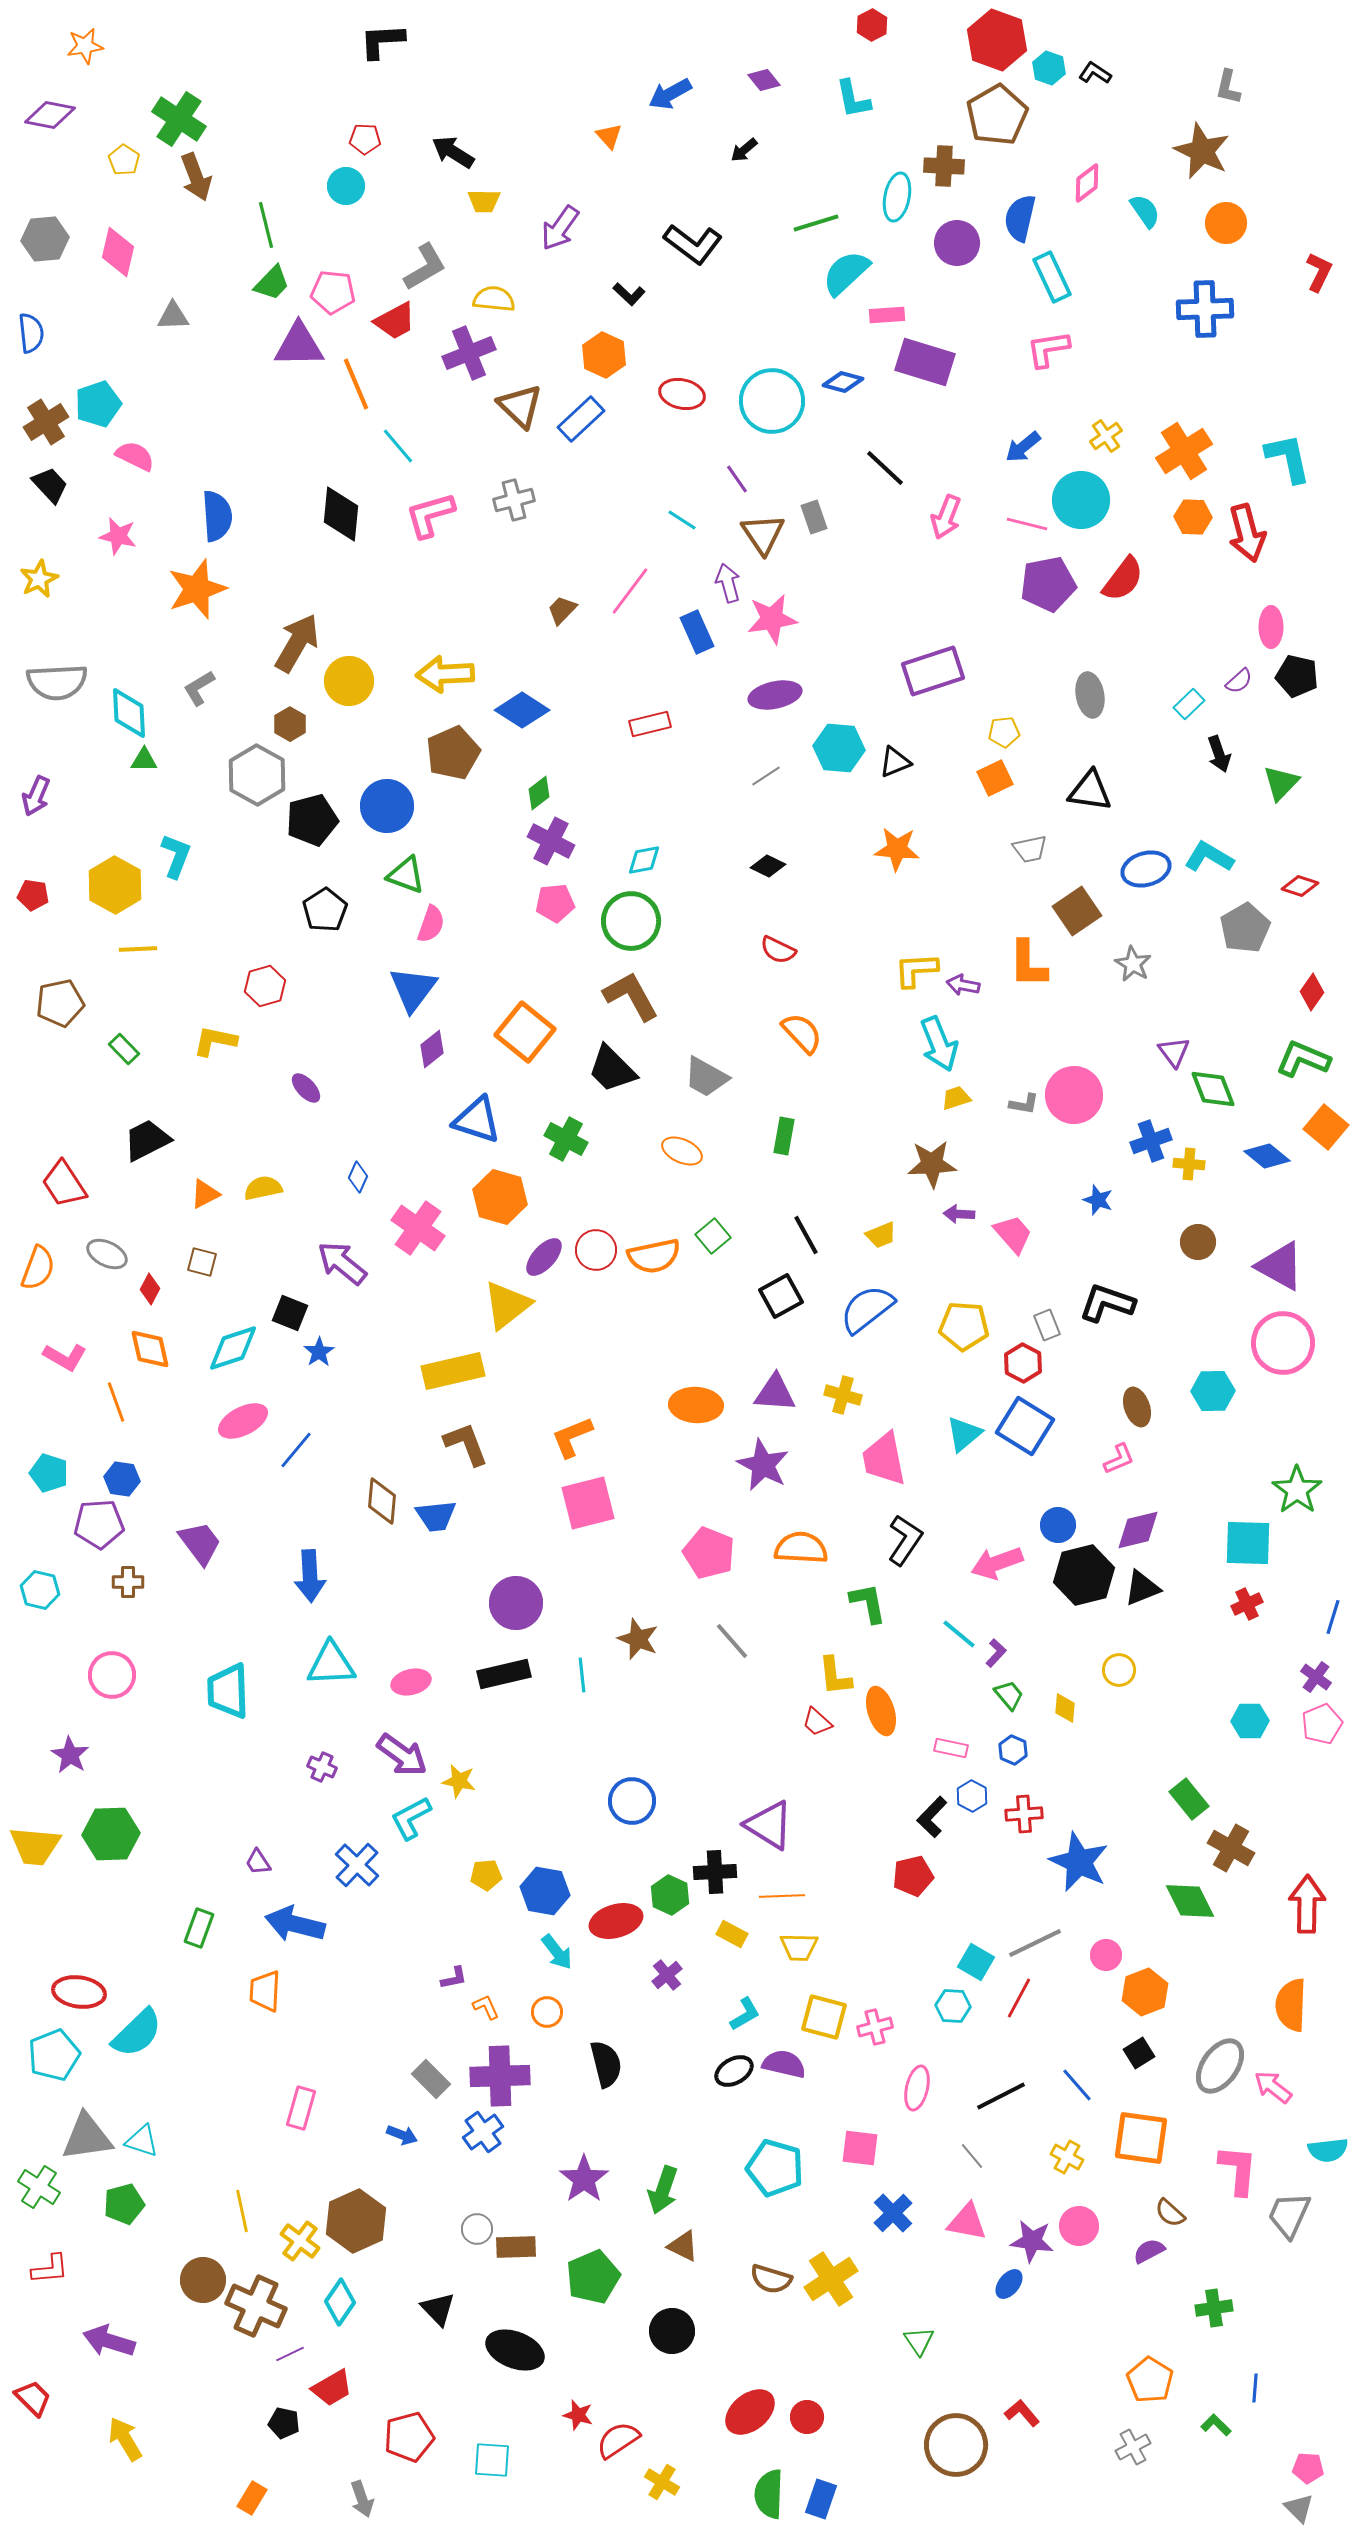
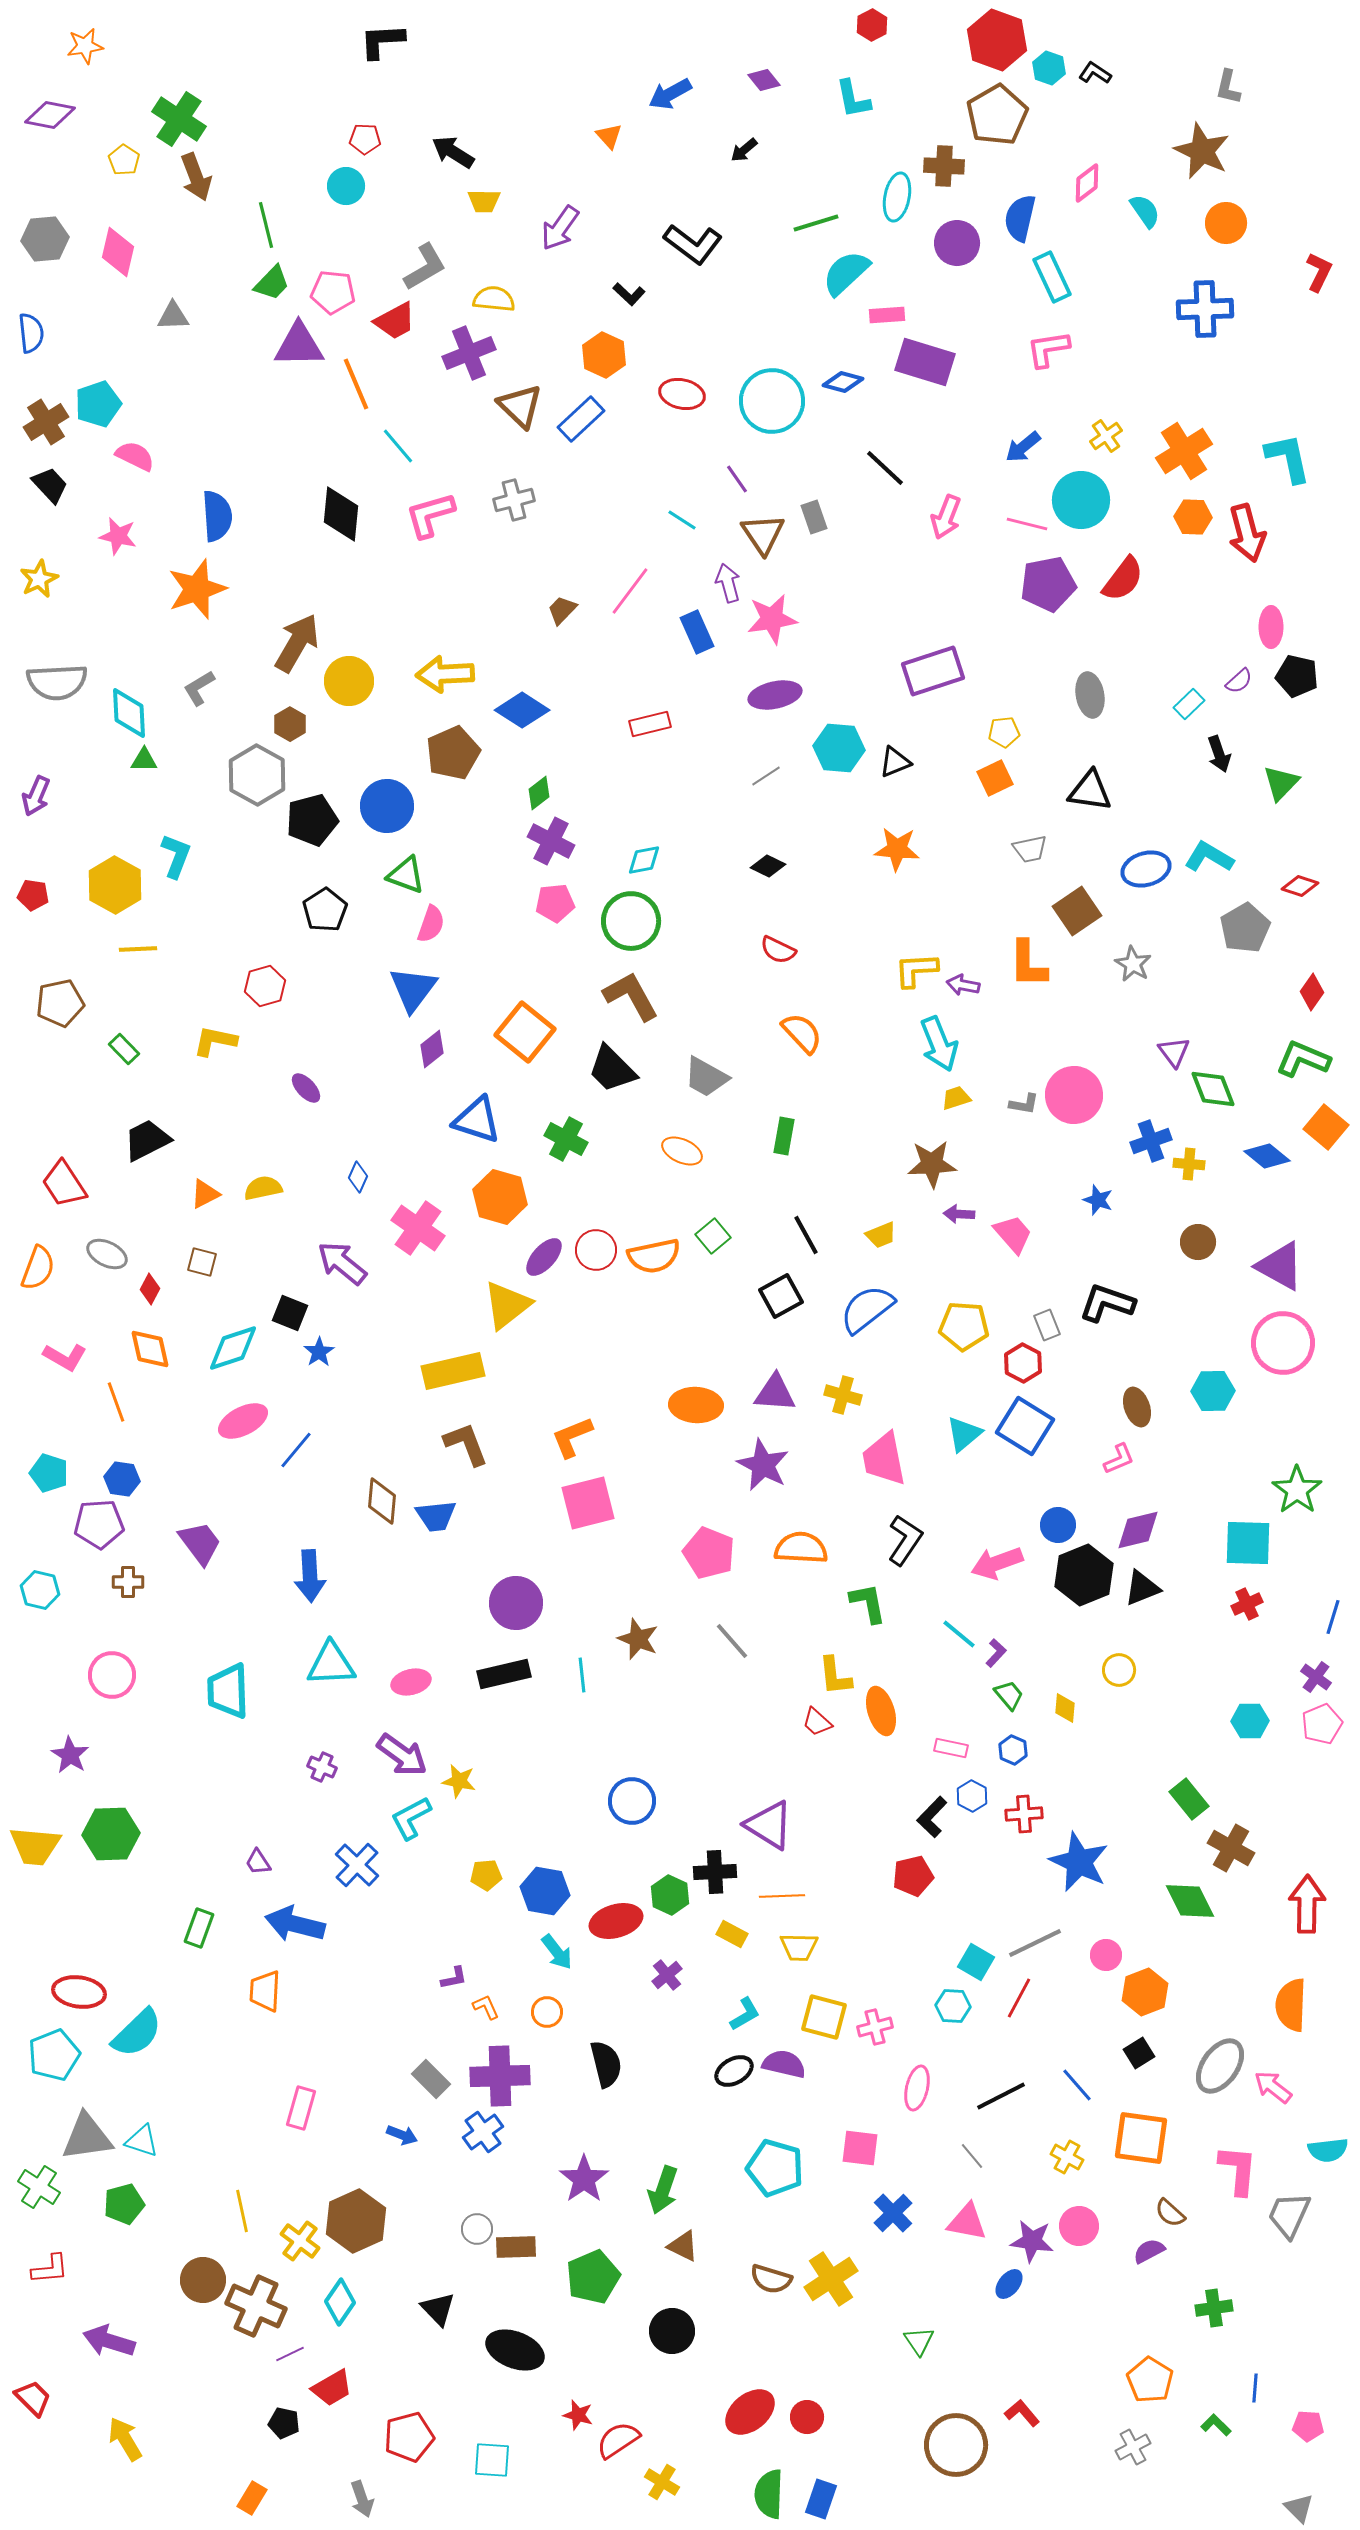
black hexagon at (1084, 1575): rotated 8 degrees counterclockwise
pink pentagon at (1308, 2468): moved 42 px up
